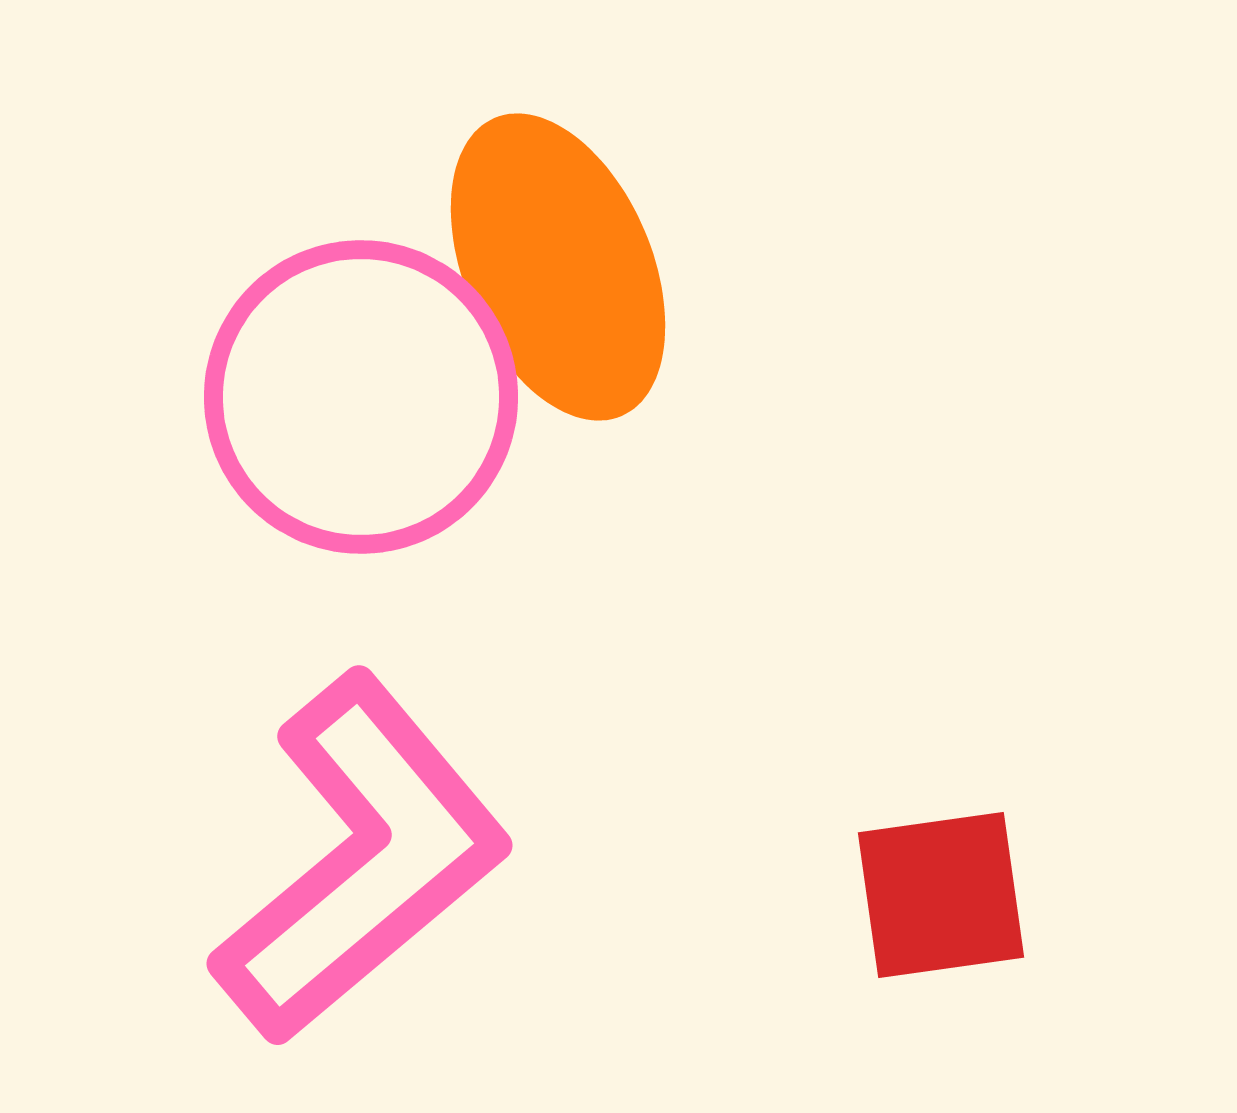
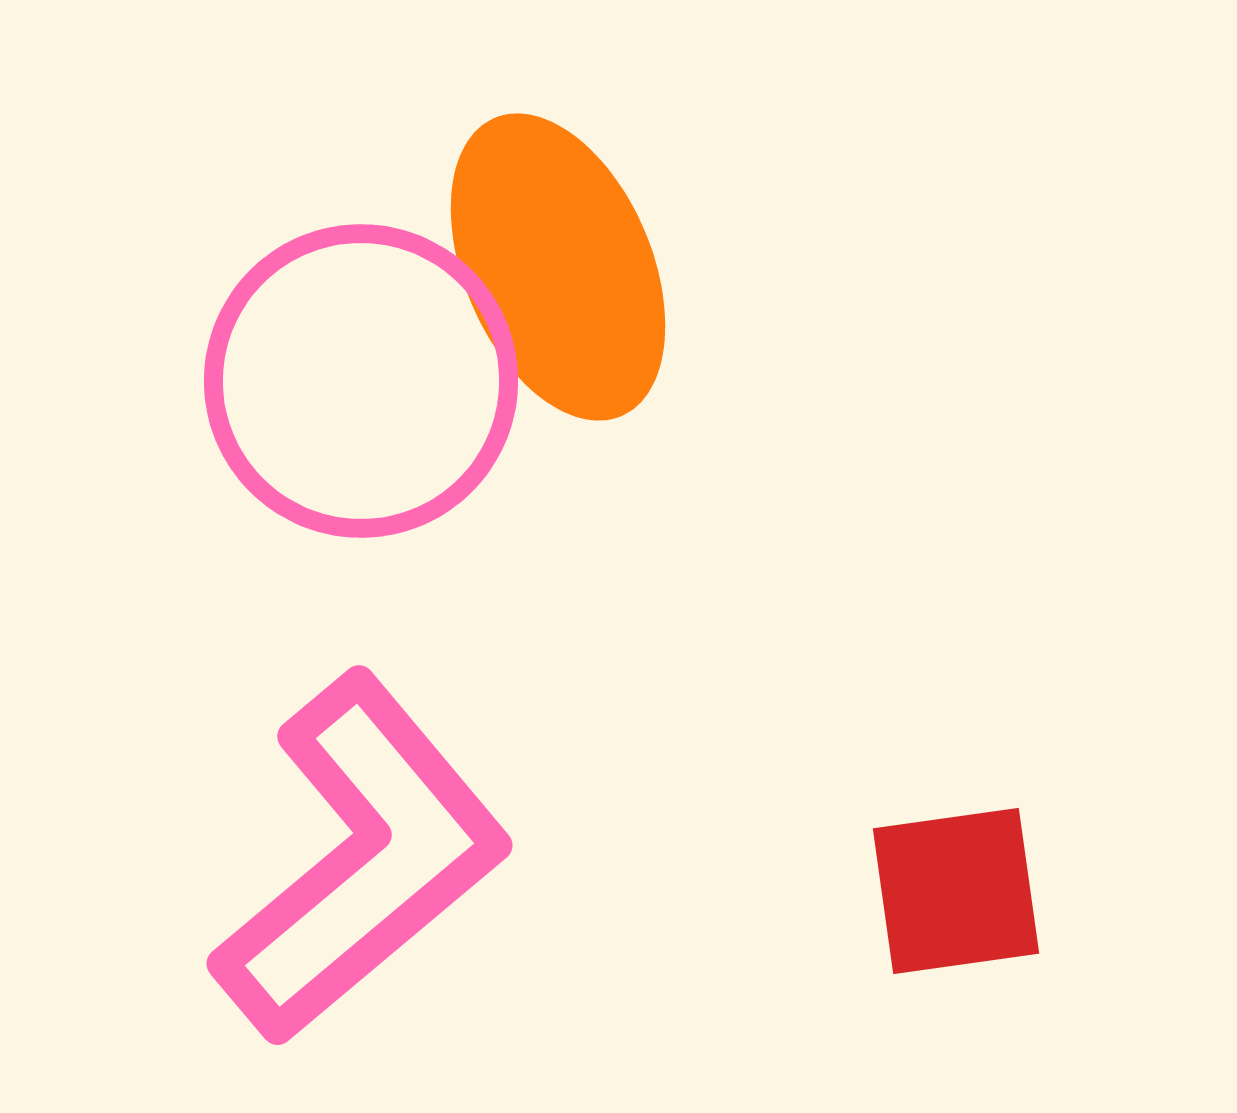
pink circle: moved 16 px up
red square: moved 15 px right, 4 px up
